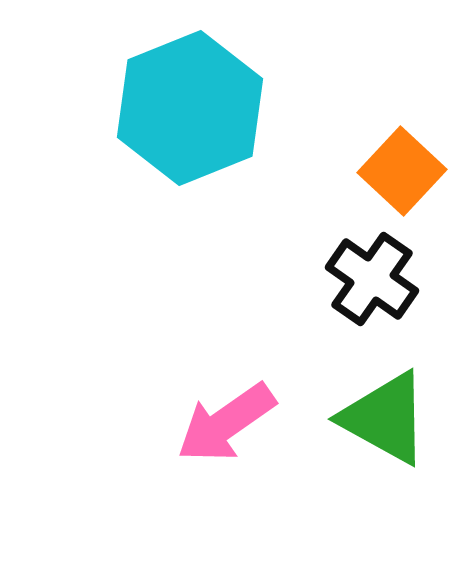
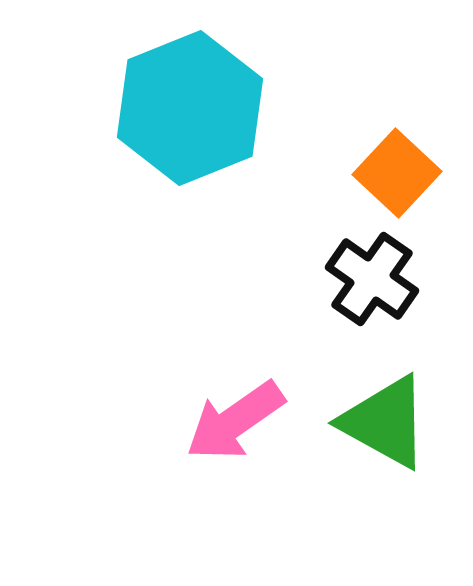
orange square: moved 5 px left, 2 px down
green triangle: moved 4 px down
pink arrow: moved 9 px right, 2 px up
